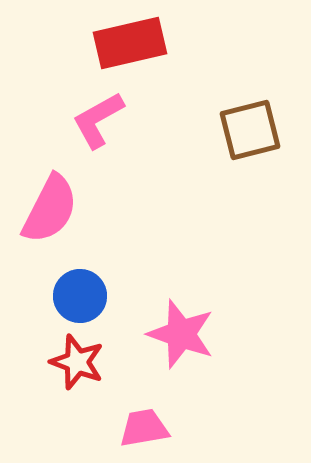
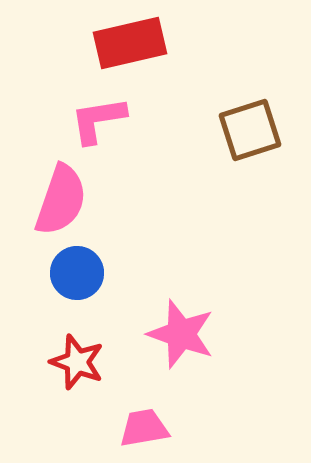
pink L-shape: rotated 20 degrees clockwise
brown square: rotated 4 degrees counterclockwise
pink semicircle: moved 11 px right, 9 px up; rotated 8 degrees counterclockwise
blue circle: moved 3 px left, 23 px up
